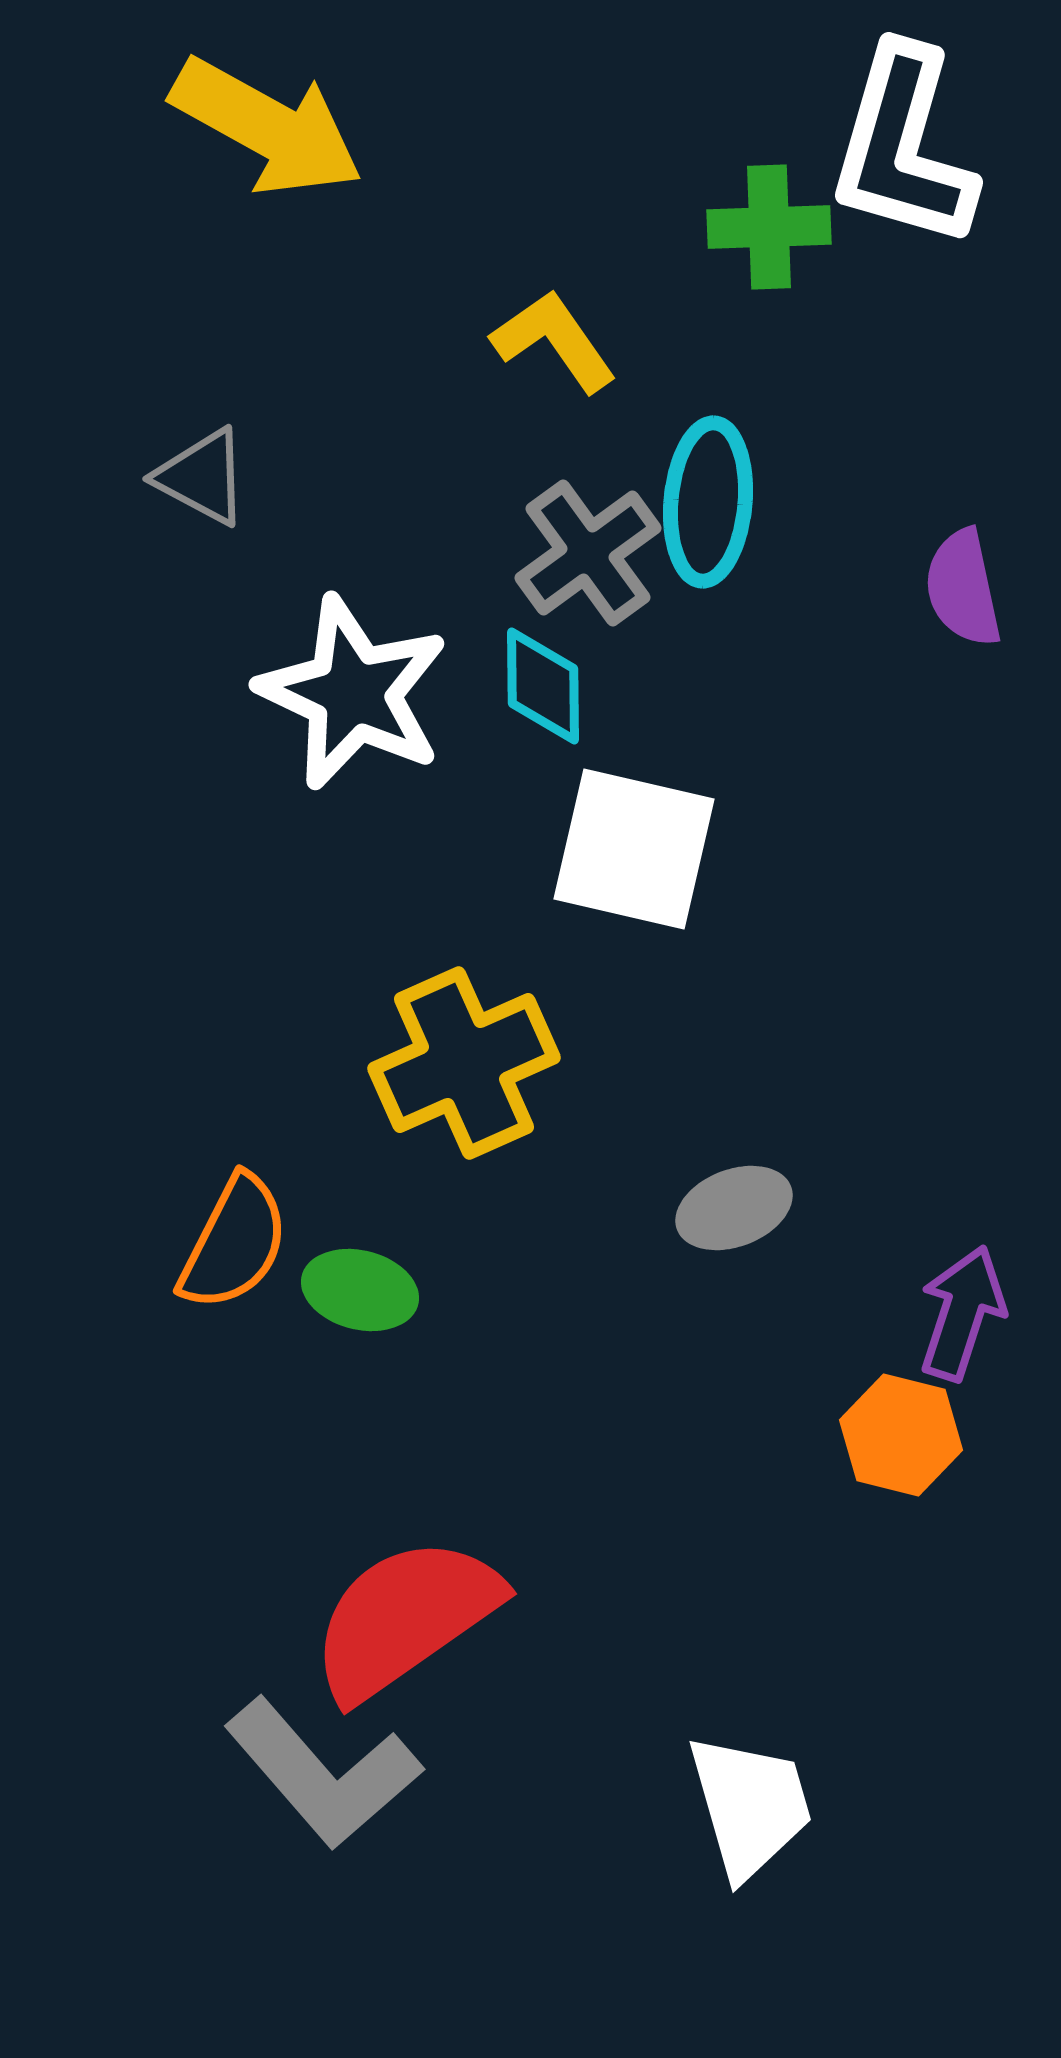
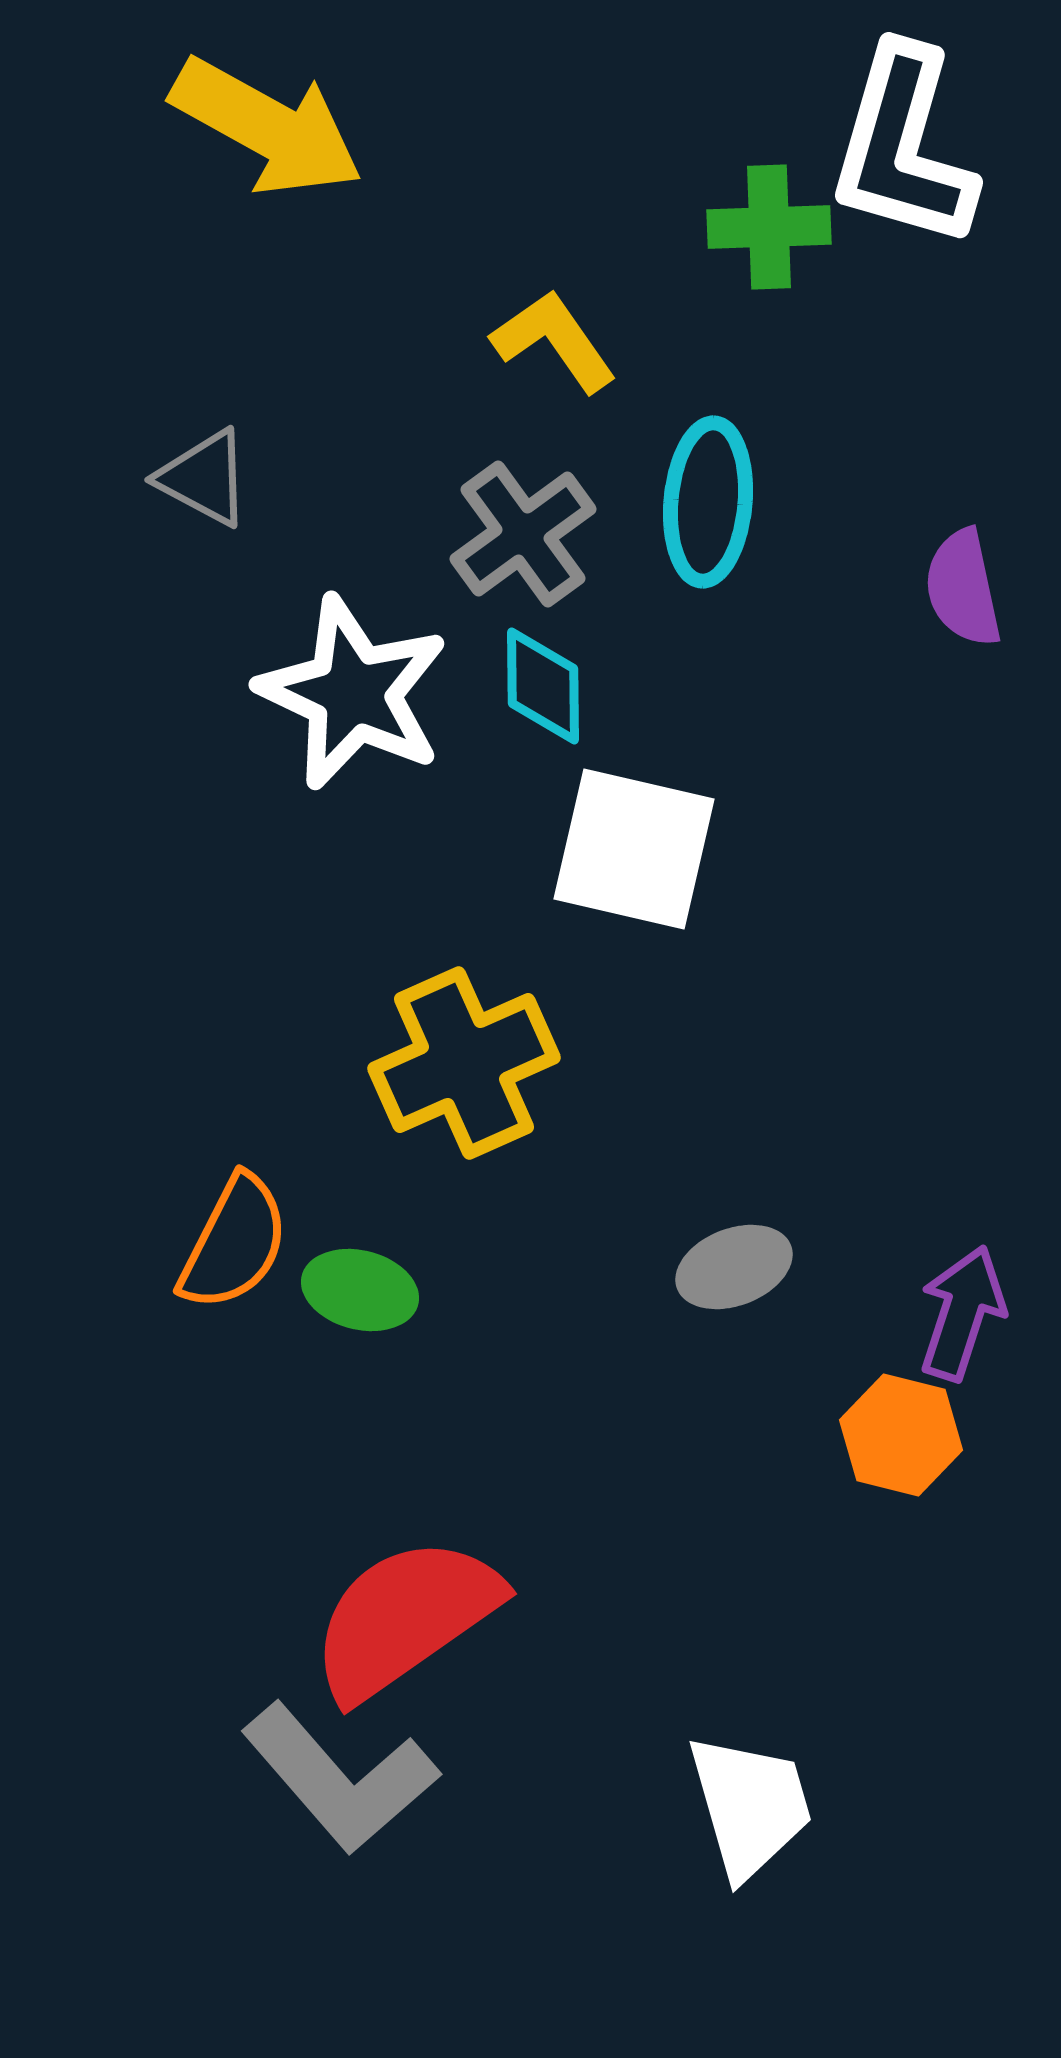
gray triangle: moved 2 px right, 1 px down
gray cross: moved 65 px left, 19 px up
gray ellipse: moved 59 px down
gray L-shape: moved 17 px right, 5 px down
